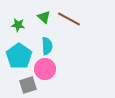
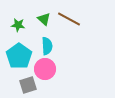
green triangle: moved 2 px down
